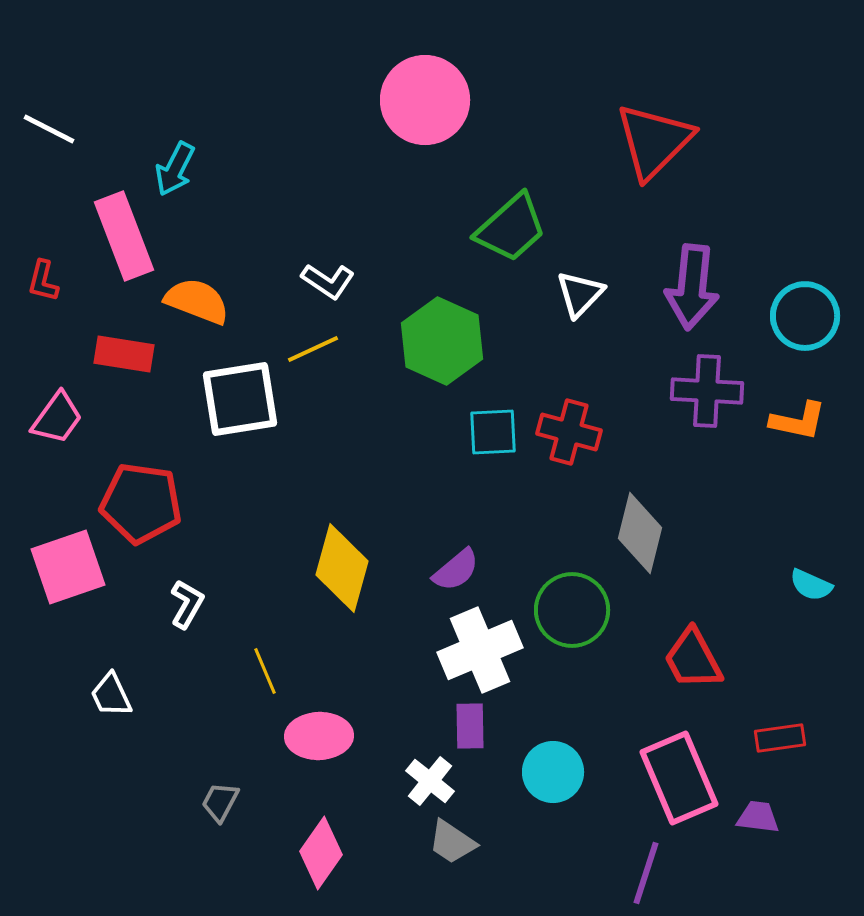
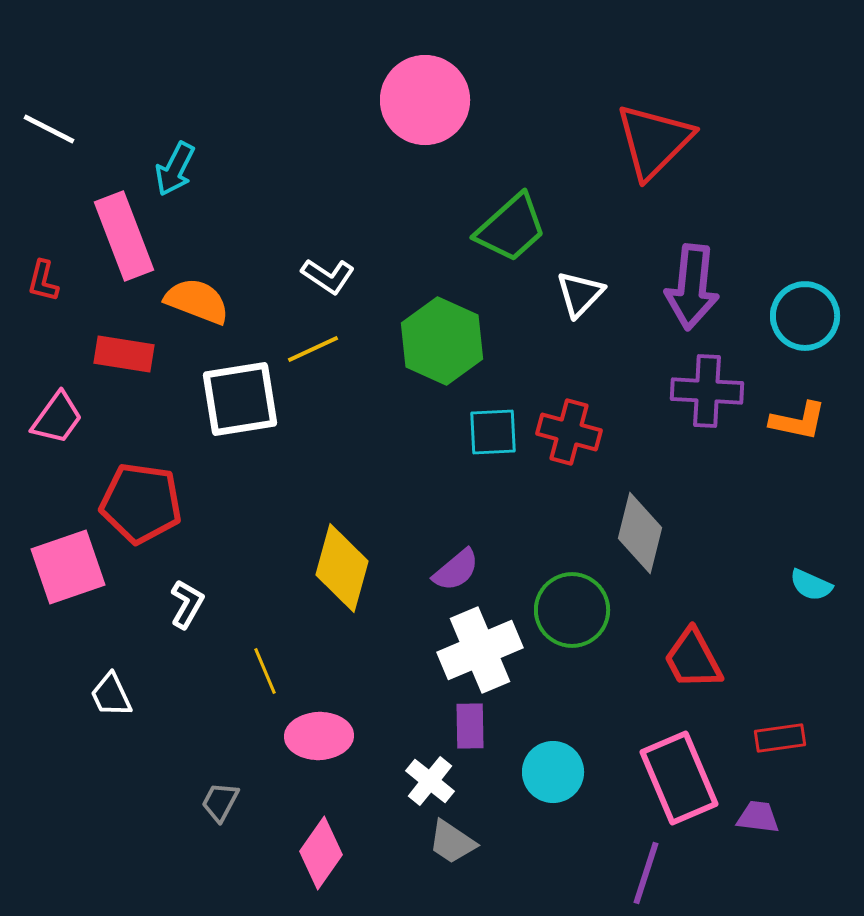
white L-shape at (328, 281): moved 5 px up
